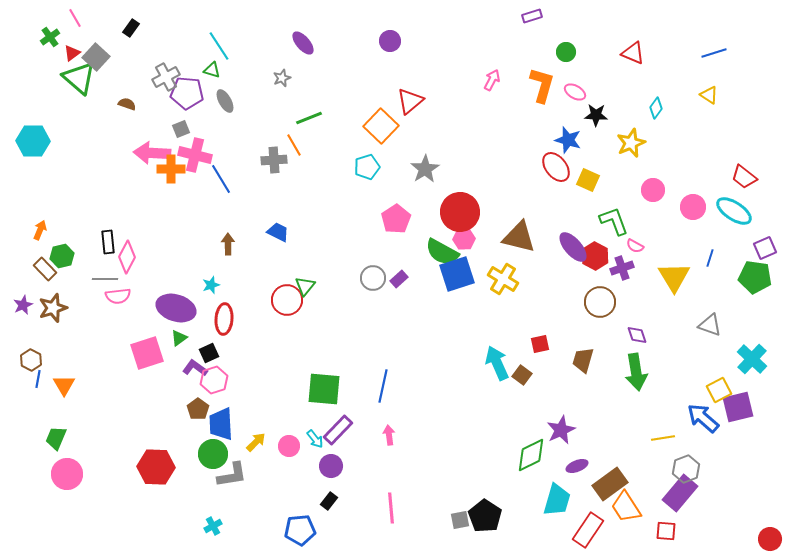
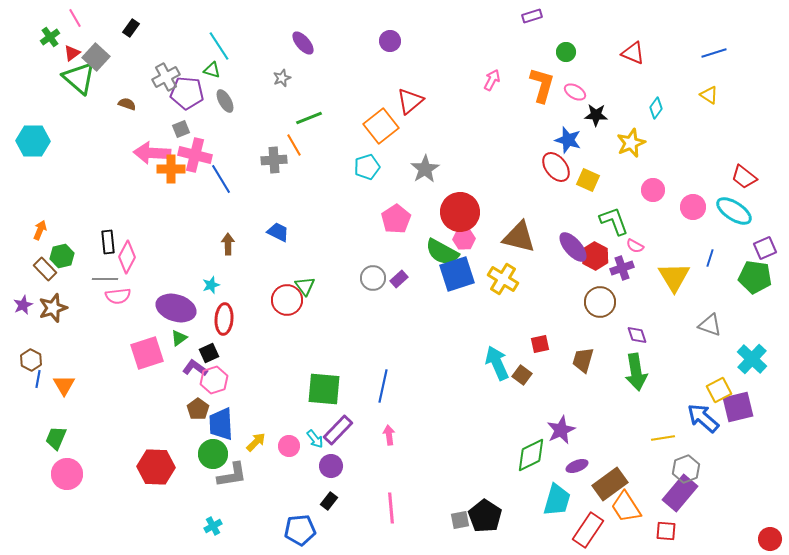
orange square at (381, 126): rotated 8 degrees clockwise
green triangle at (305, 286): rotated 15 degrees counterclockwise
